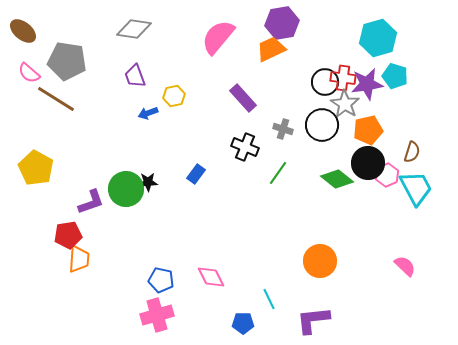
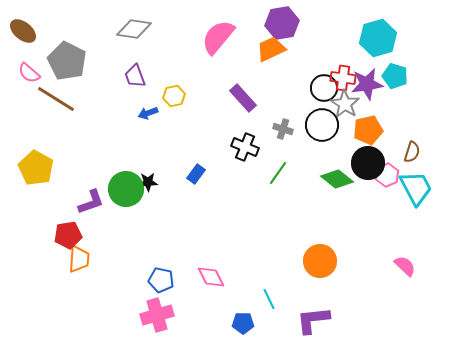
gray pentagon at (67, 61): rotated 18 degrees clockwise
black circle at (325, 82): moved 1 px left, 6 px down
